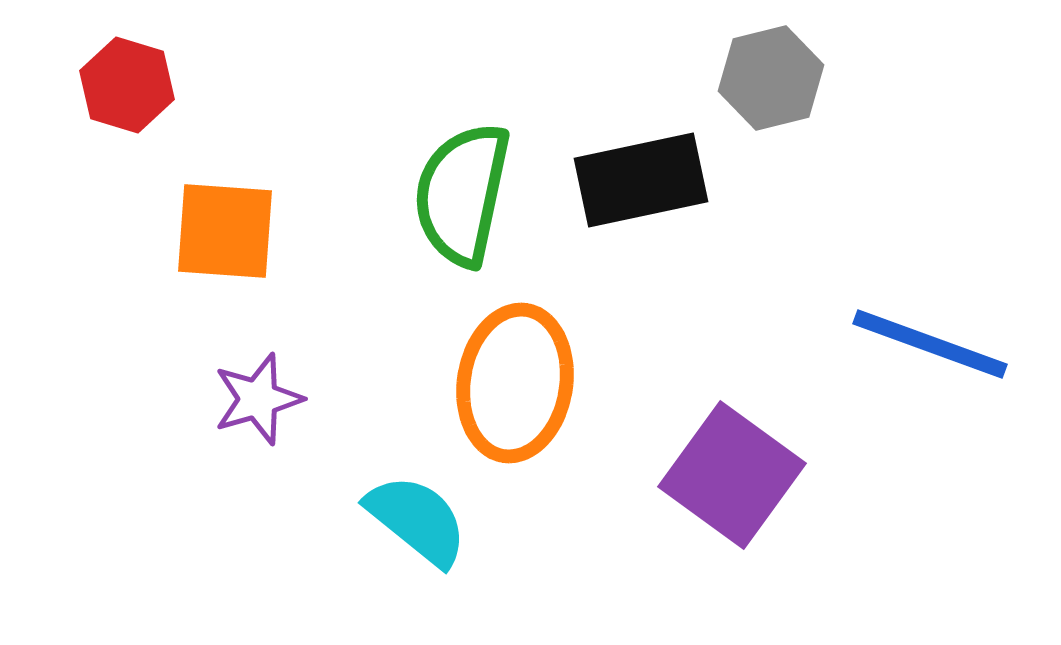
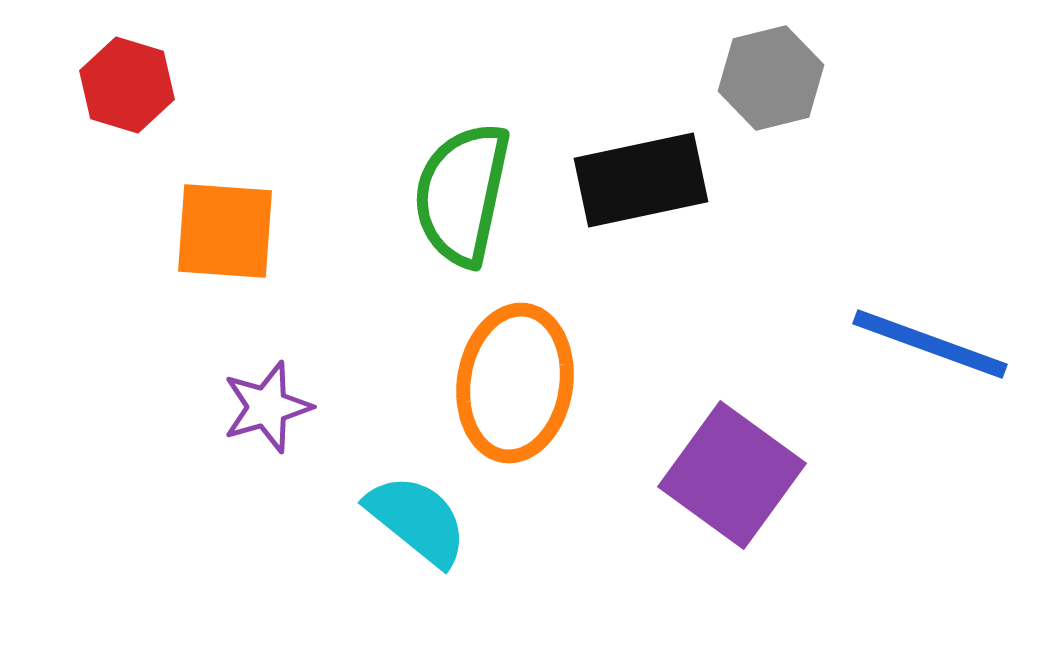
purple star: moved 9 px right, 8 px down
